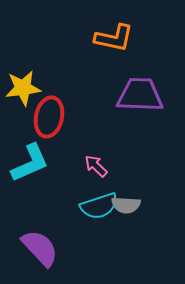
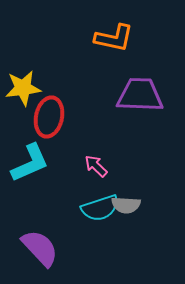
cyan semicircle: moved 1 px right, 2 px down
